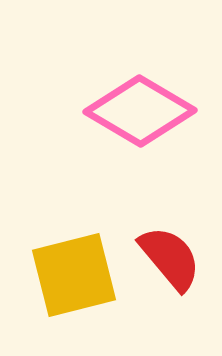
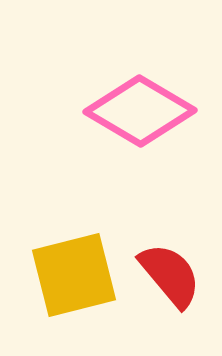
red semicircle: moved 17 px down
